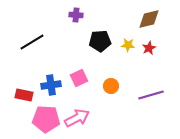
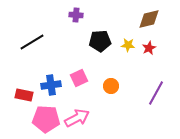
purple line: moved 5 px right, 2 px up; rotated 45 degrees counterclockwise
